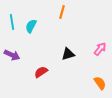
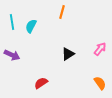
black triangle: rotated 16 degrees counterclockwise
red semicircle: moved 11 px down
